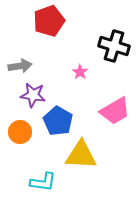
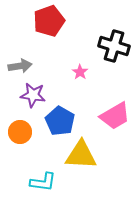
pink trapezoid: moved 5 px down
blue pentagon: moved 2 px right
